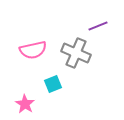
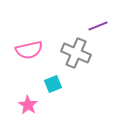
pink semicircle: moved 4 px left
pink star: moved 3 px right, 1 px down
